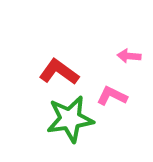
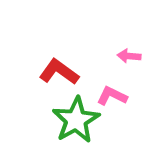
green star: moved 6 px right, 1 px down; rotated 21 degrees counterclockwise
